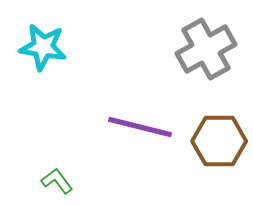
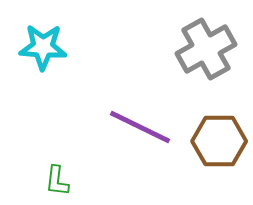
cyan star: rotated 6 degrees counterclockwise
purple line: rotated 12 degrees clockwise
green L-shape: rotated 136 degrees counterclockwise
